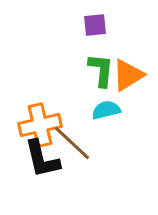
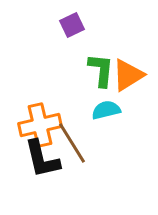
purple square: moved 23 px left; rotated 20 degrees counterclockwise
brown line: rotated 15 degrees clockwise
